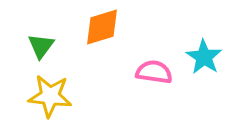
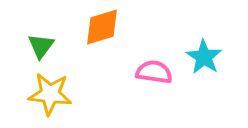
yellow star: moved 2 px up
